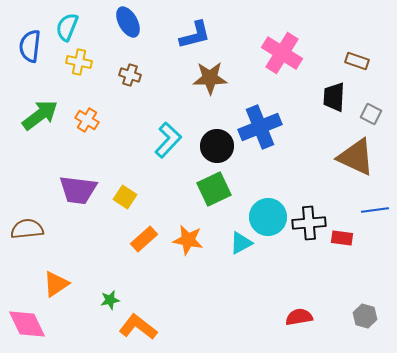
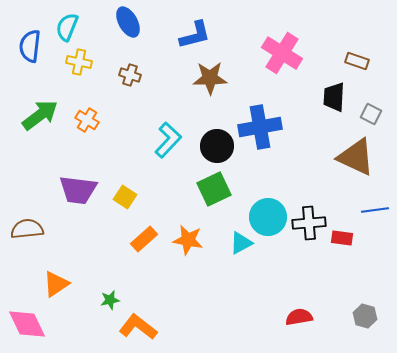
blue cross: rotated 12 degrees clockwise
